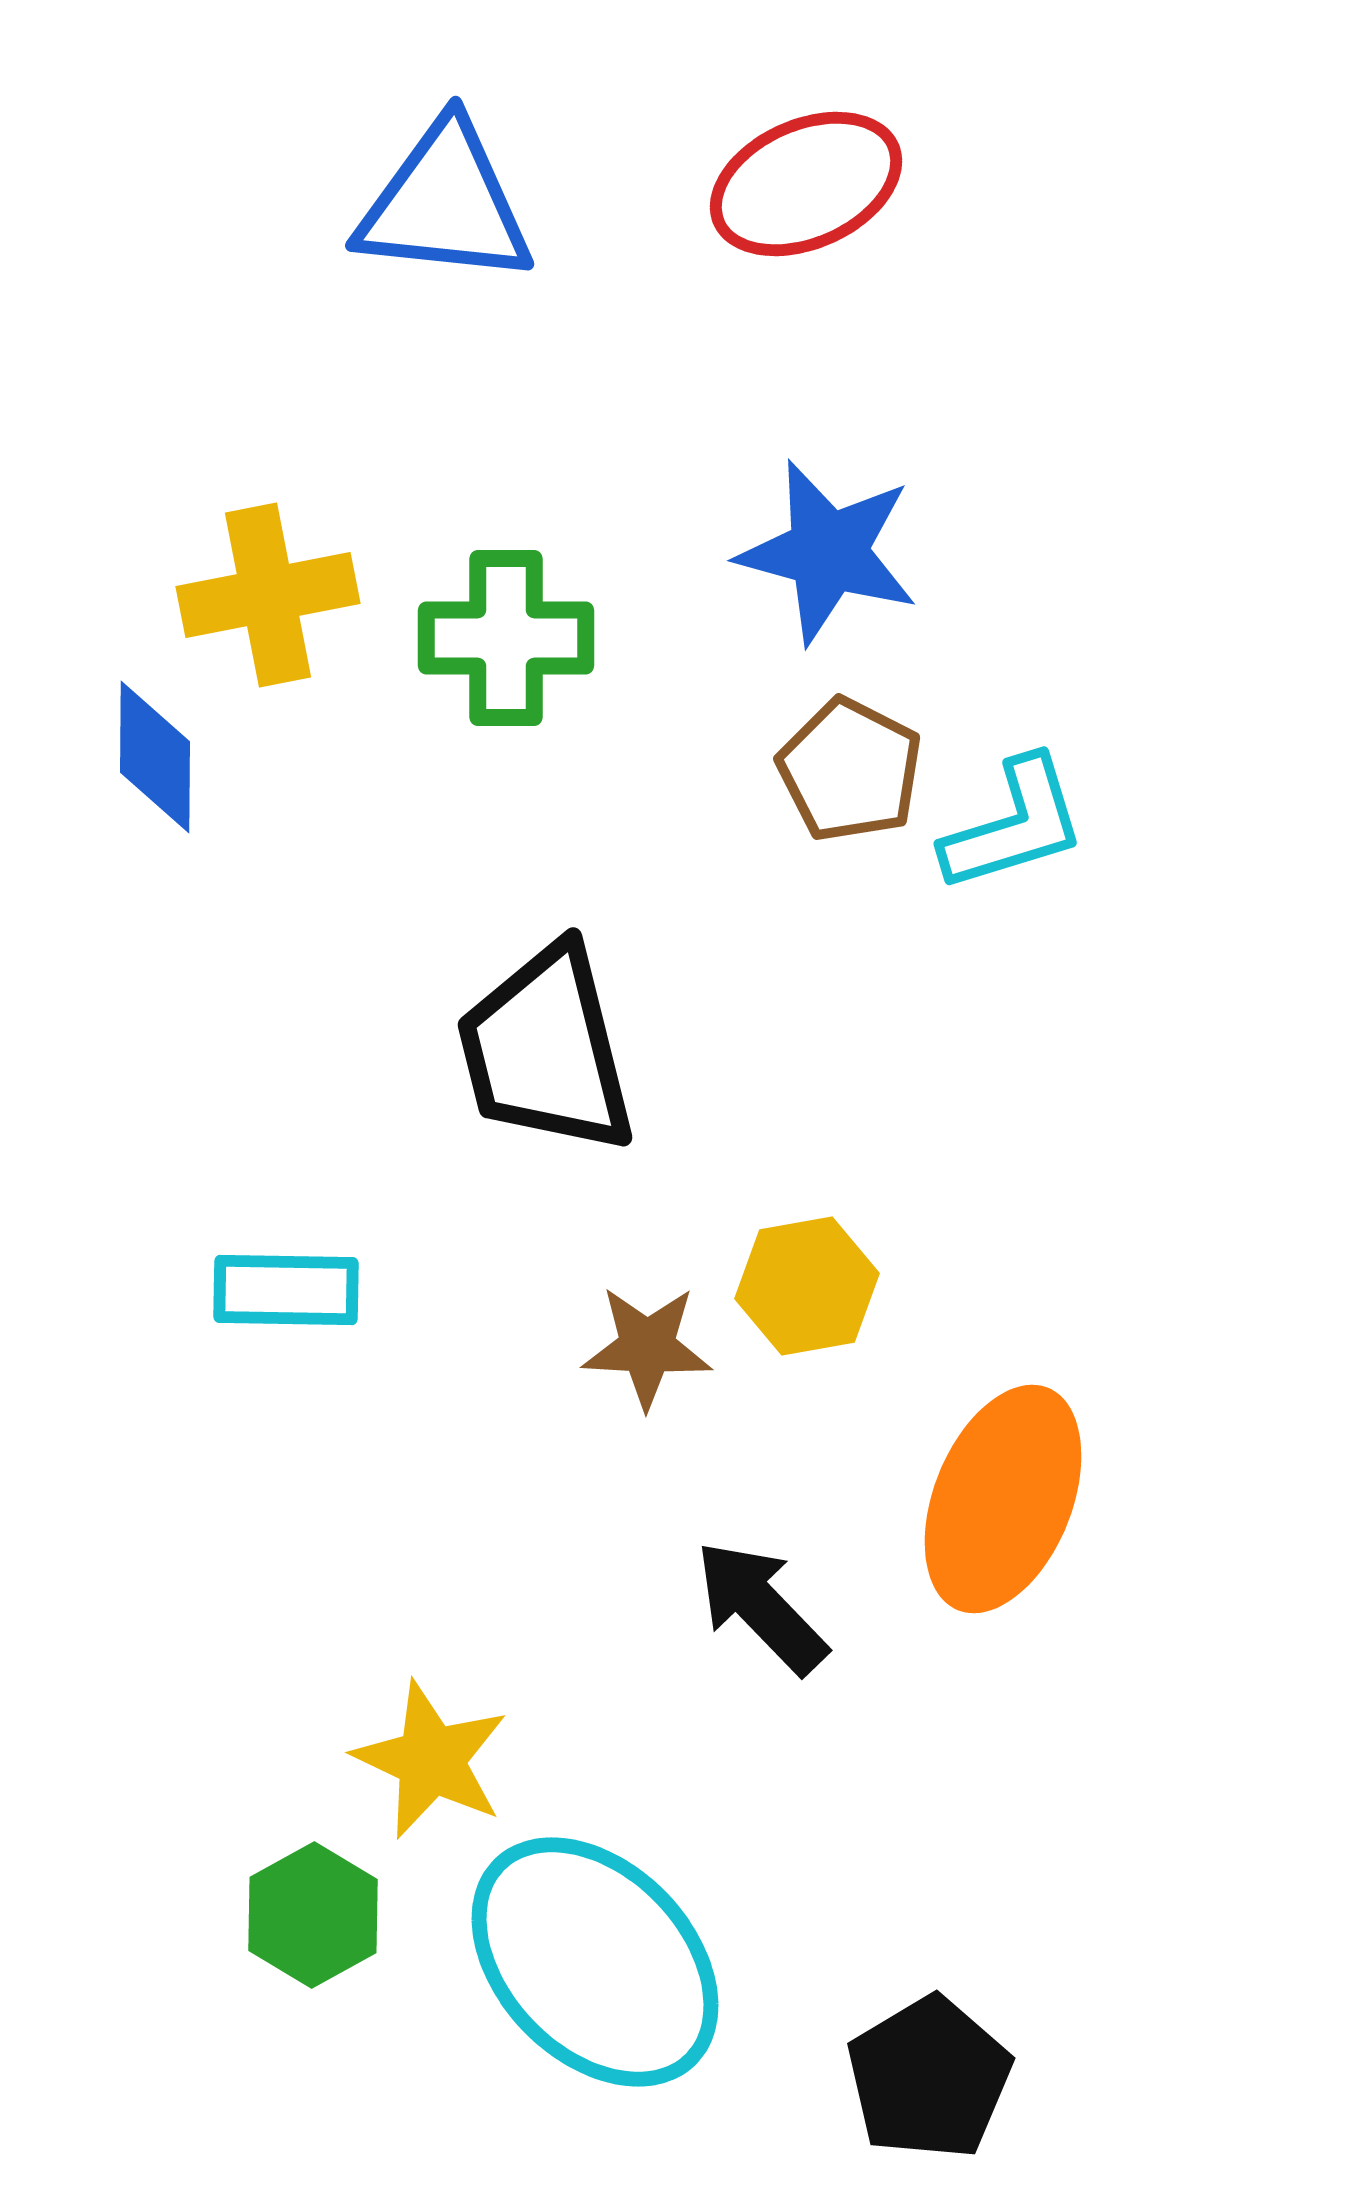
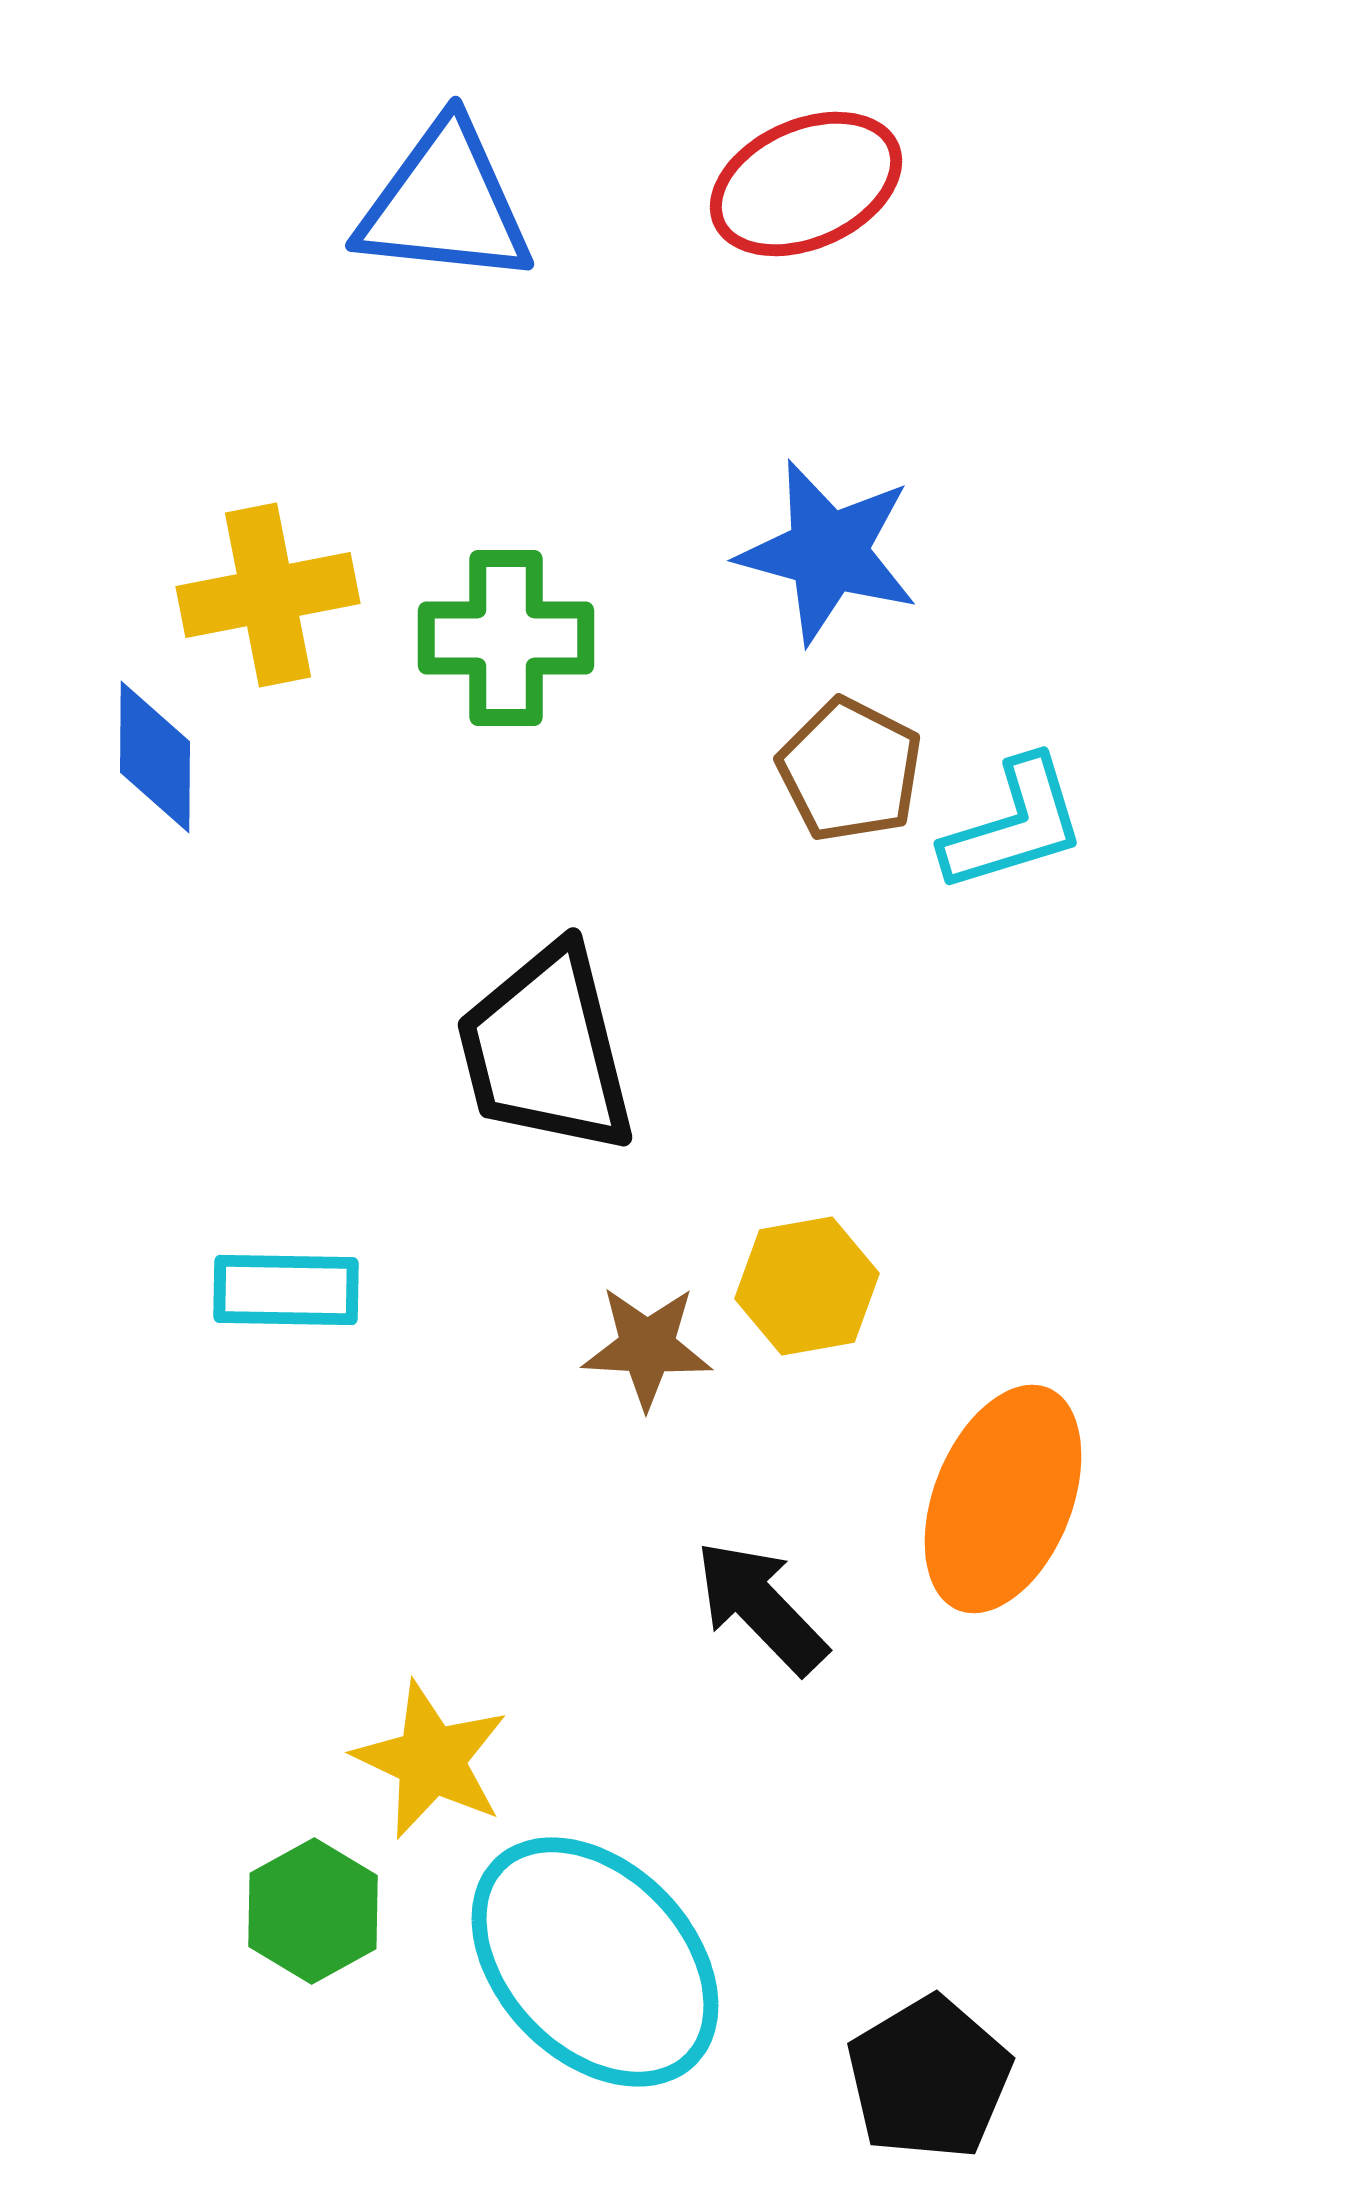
green hexagon: moved 4 px up
